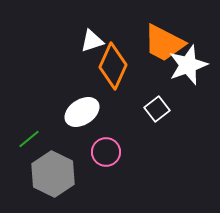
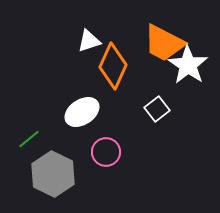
white triangle: moved 3 px left
white star: rotated 18 degrees counterclockwise
